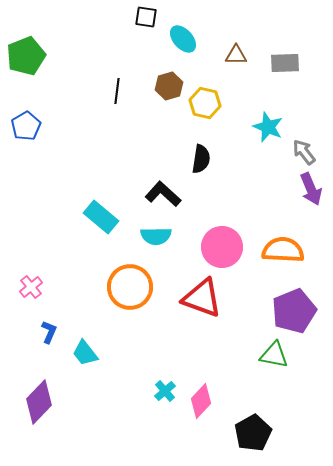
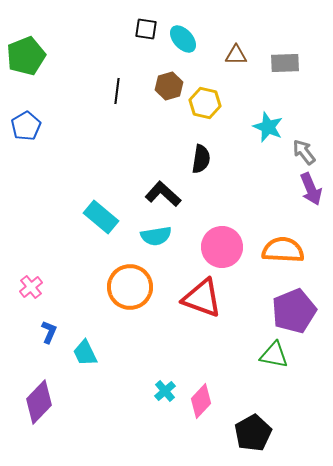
black square: moved 12 px down
cyan semicircle: rotated 8 degrees counterclockwise
cyan trapezoid: rotated 12 degrees clockwise
